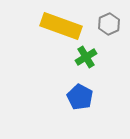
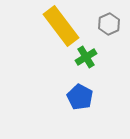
yellow rectangle: rotated 33 degrees clockwise
